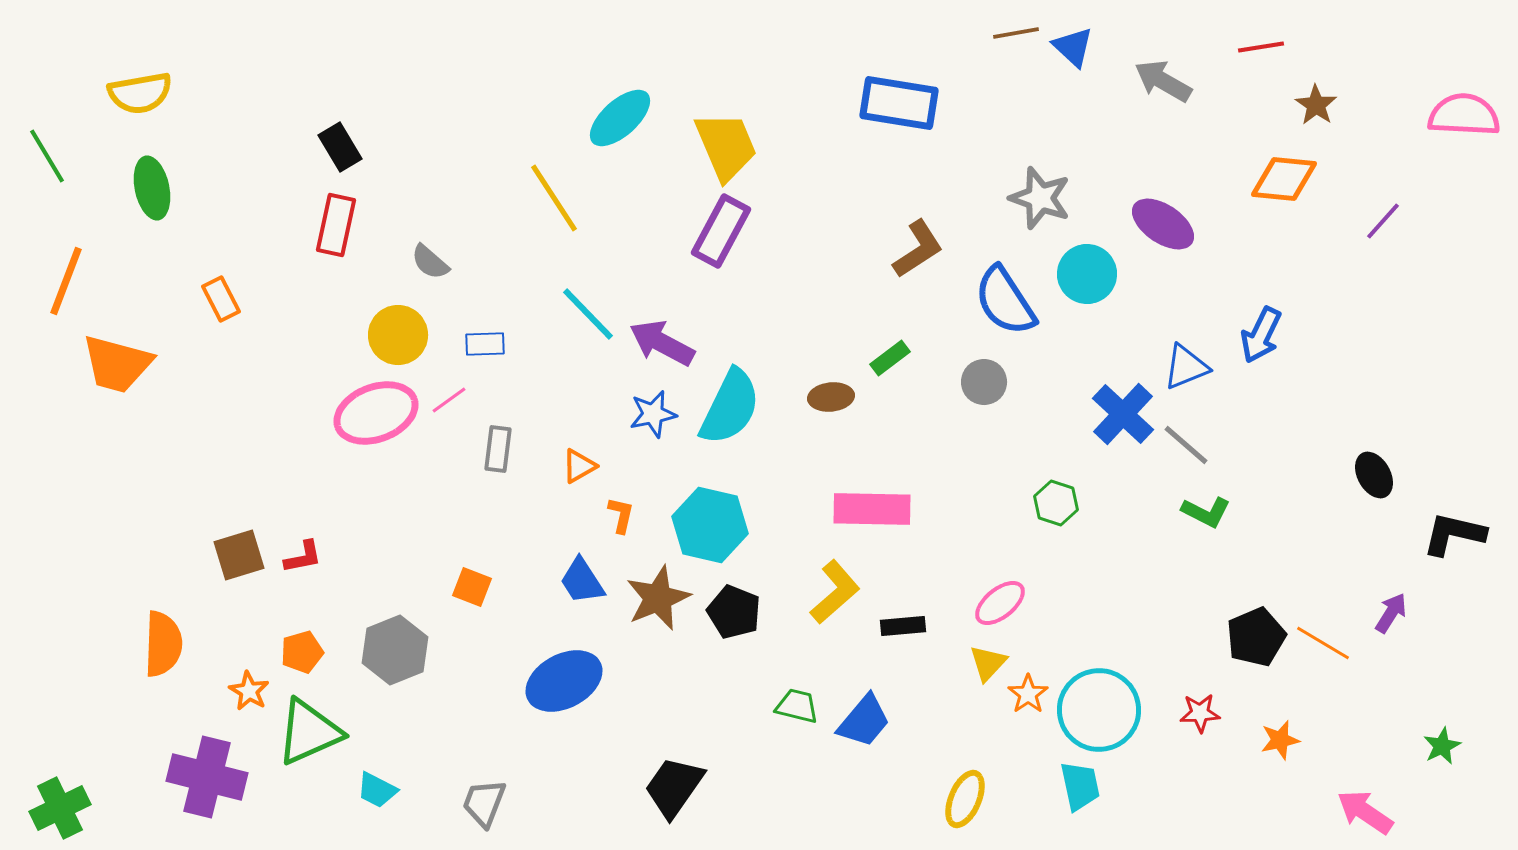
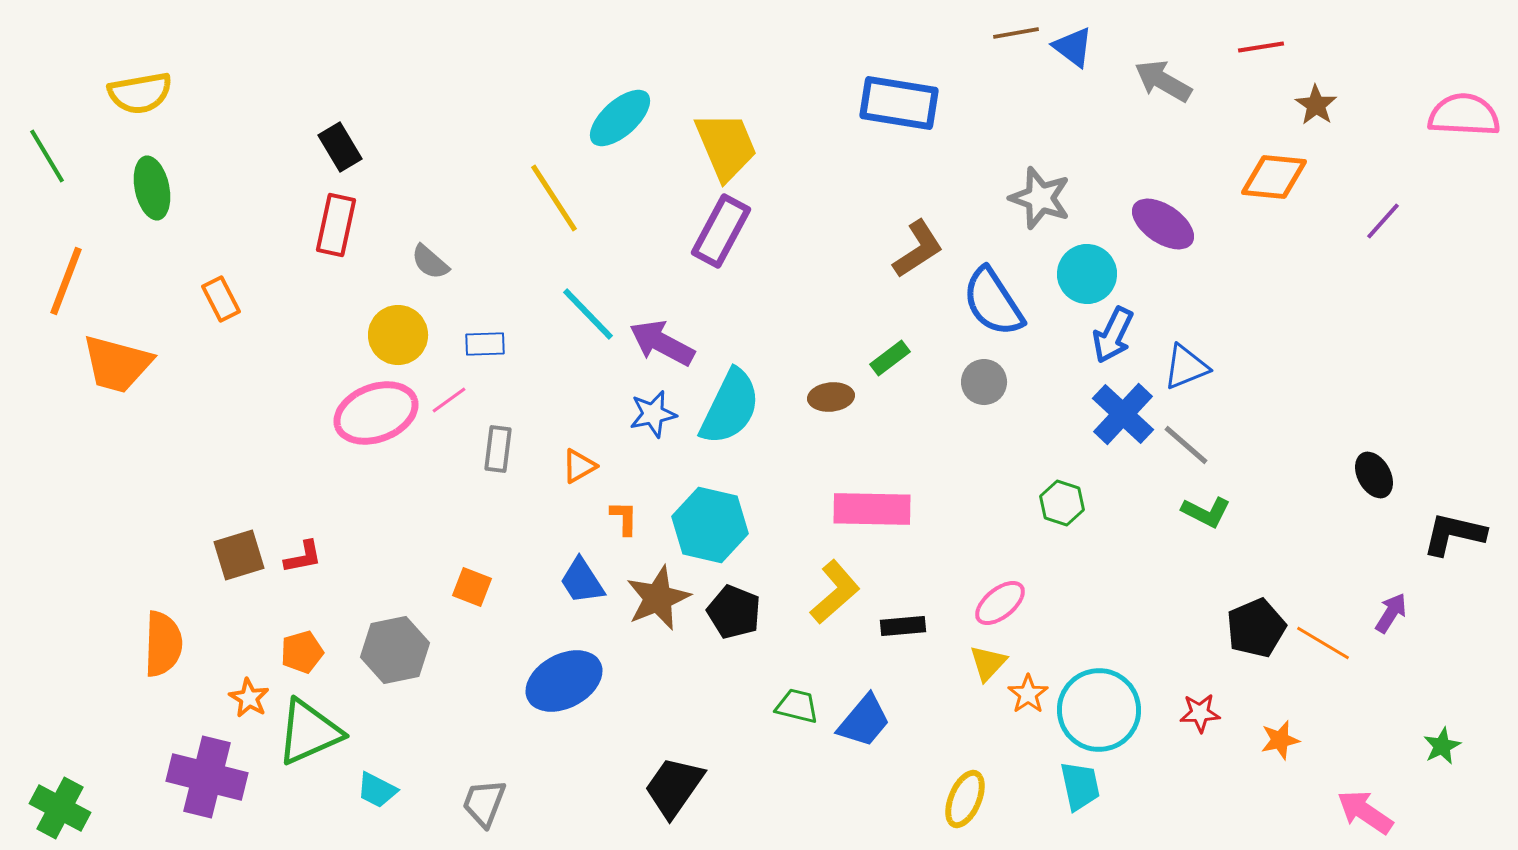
blue triangle at (1073, 47): rotated 6 degrees counterclockwise
orange diamond at (1284, 179): moved 10 px left, 2 px up
blue semicircle at (1005, 301): moved 12 px left, 1 px down
blue arrow at (1261, 335): moved 148 px left
green hexagon at (1056, 503): moved 6 px right
orange L-shape at (621, 515): moved 3 px right, 3 px down; rotated 12 degrees counterclockwise
black pentagon at (1256, 637): moved 9 px up
gray hexagon at (395, 650): rotated 10 degrees clockwise
orange star at (249, 691): moved 7 px down
green cross at (60, 808): rotated 36 degrees counterclockwise
